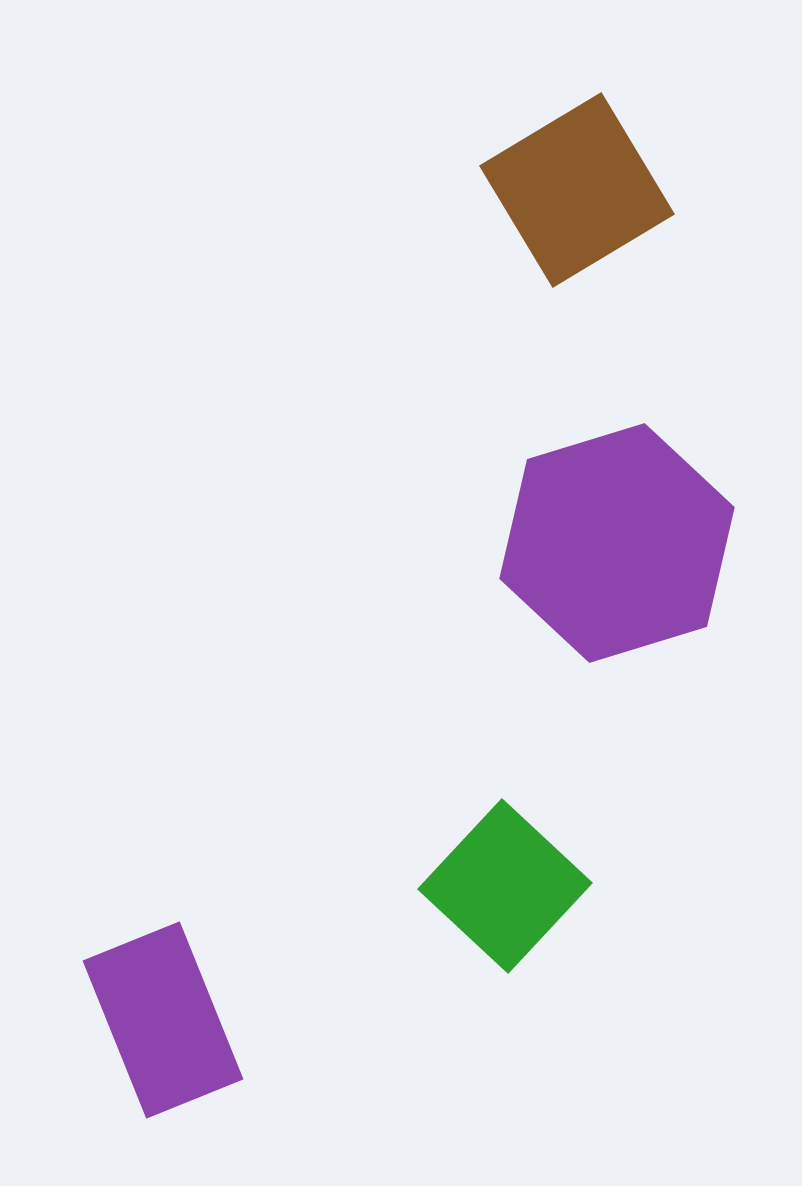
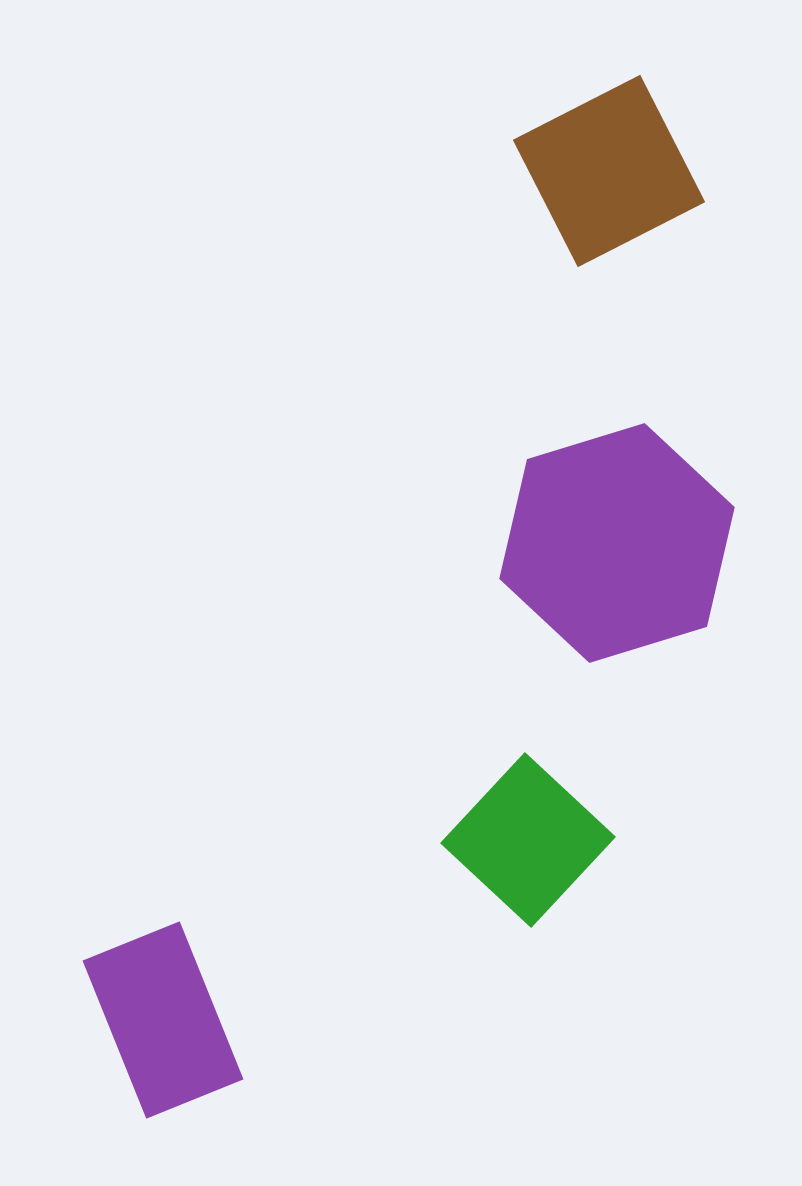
brown square: moved 32 px right, 19 px up; rotated 4 degrees clockwise
green square: moved 23 px right, 46 px up
